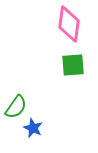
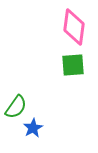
pink diamond: moved 5 px right, 3 px down
blue star: rotated 18 degrees clockwise
